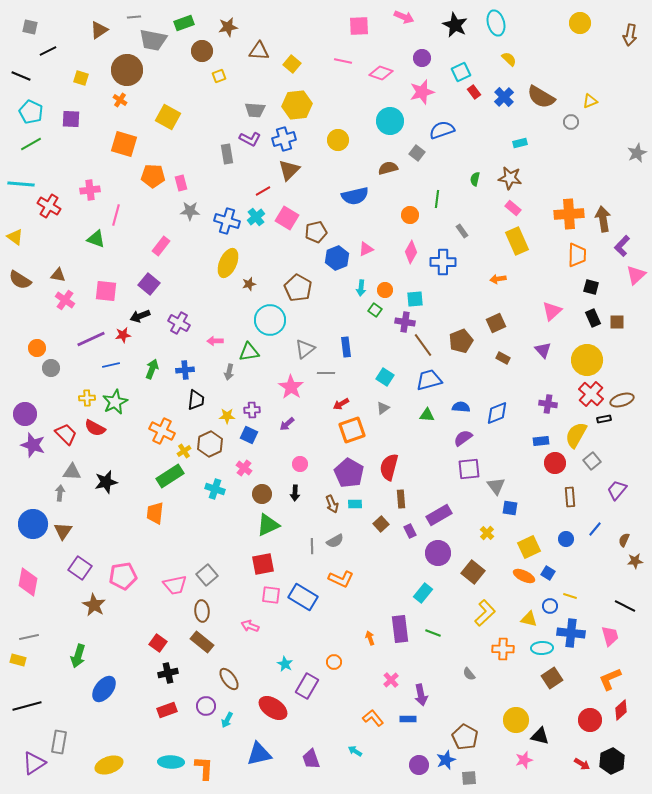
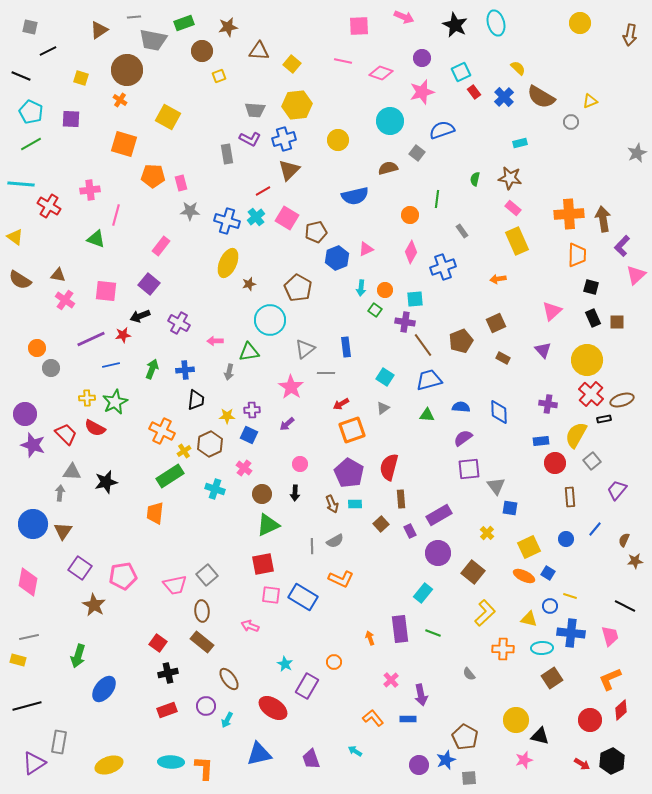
yellow semicircle at (509, 59): moved 9 px right, 9 px down
blue cross at (443, 262): moved 5 px down; rotated 20 degrees counterclockwise
blue diamond at (497, 413): moved 2 px right, 1 px up; rotated 70 degrees counterclockwise
